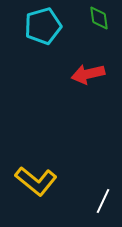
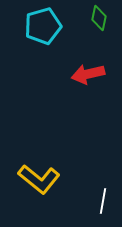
green diamond: rotated 20 degrees clockwise
yellow L-shape: moved 3 px right, 2 px up
white line: rotated 15 degrees counterclockwise
